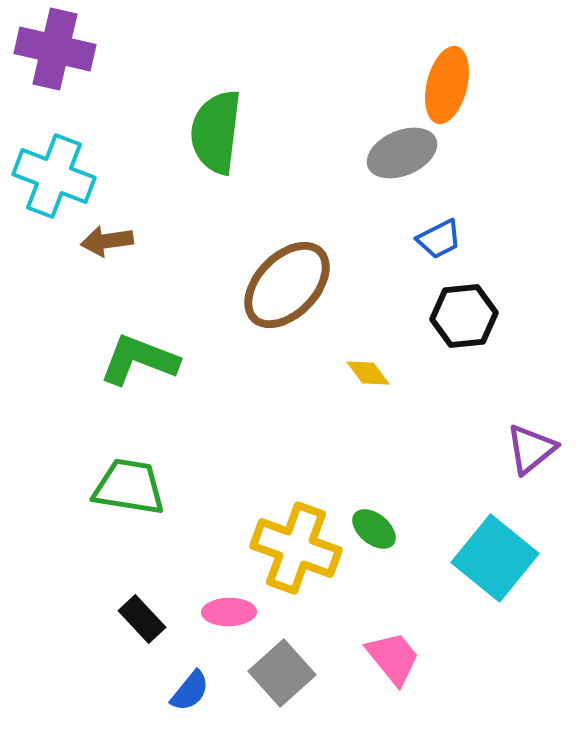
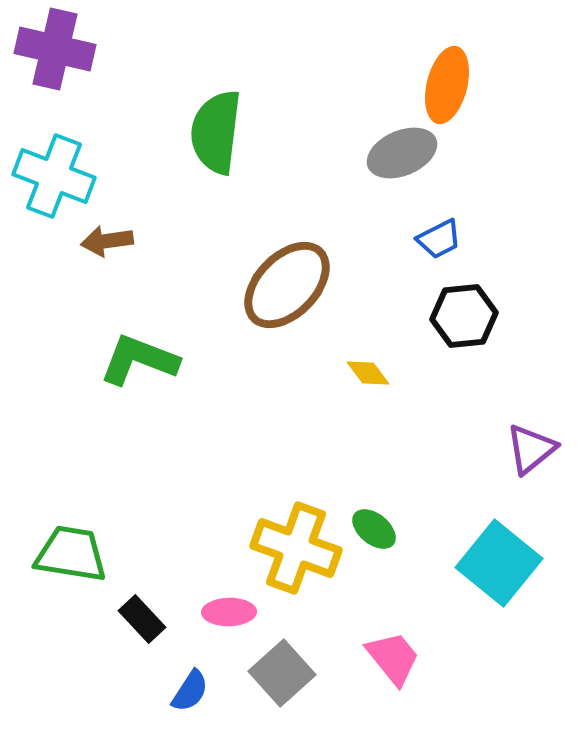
green trapezoid: moved 58 px left, 67 px down
cyan square: moved 4 px right, 5 px down
blue semicircle: rotated 6 degrees counterclockwise
